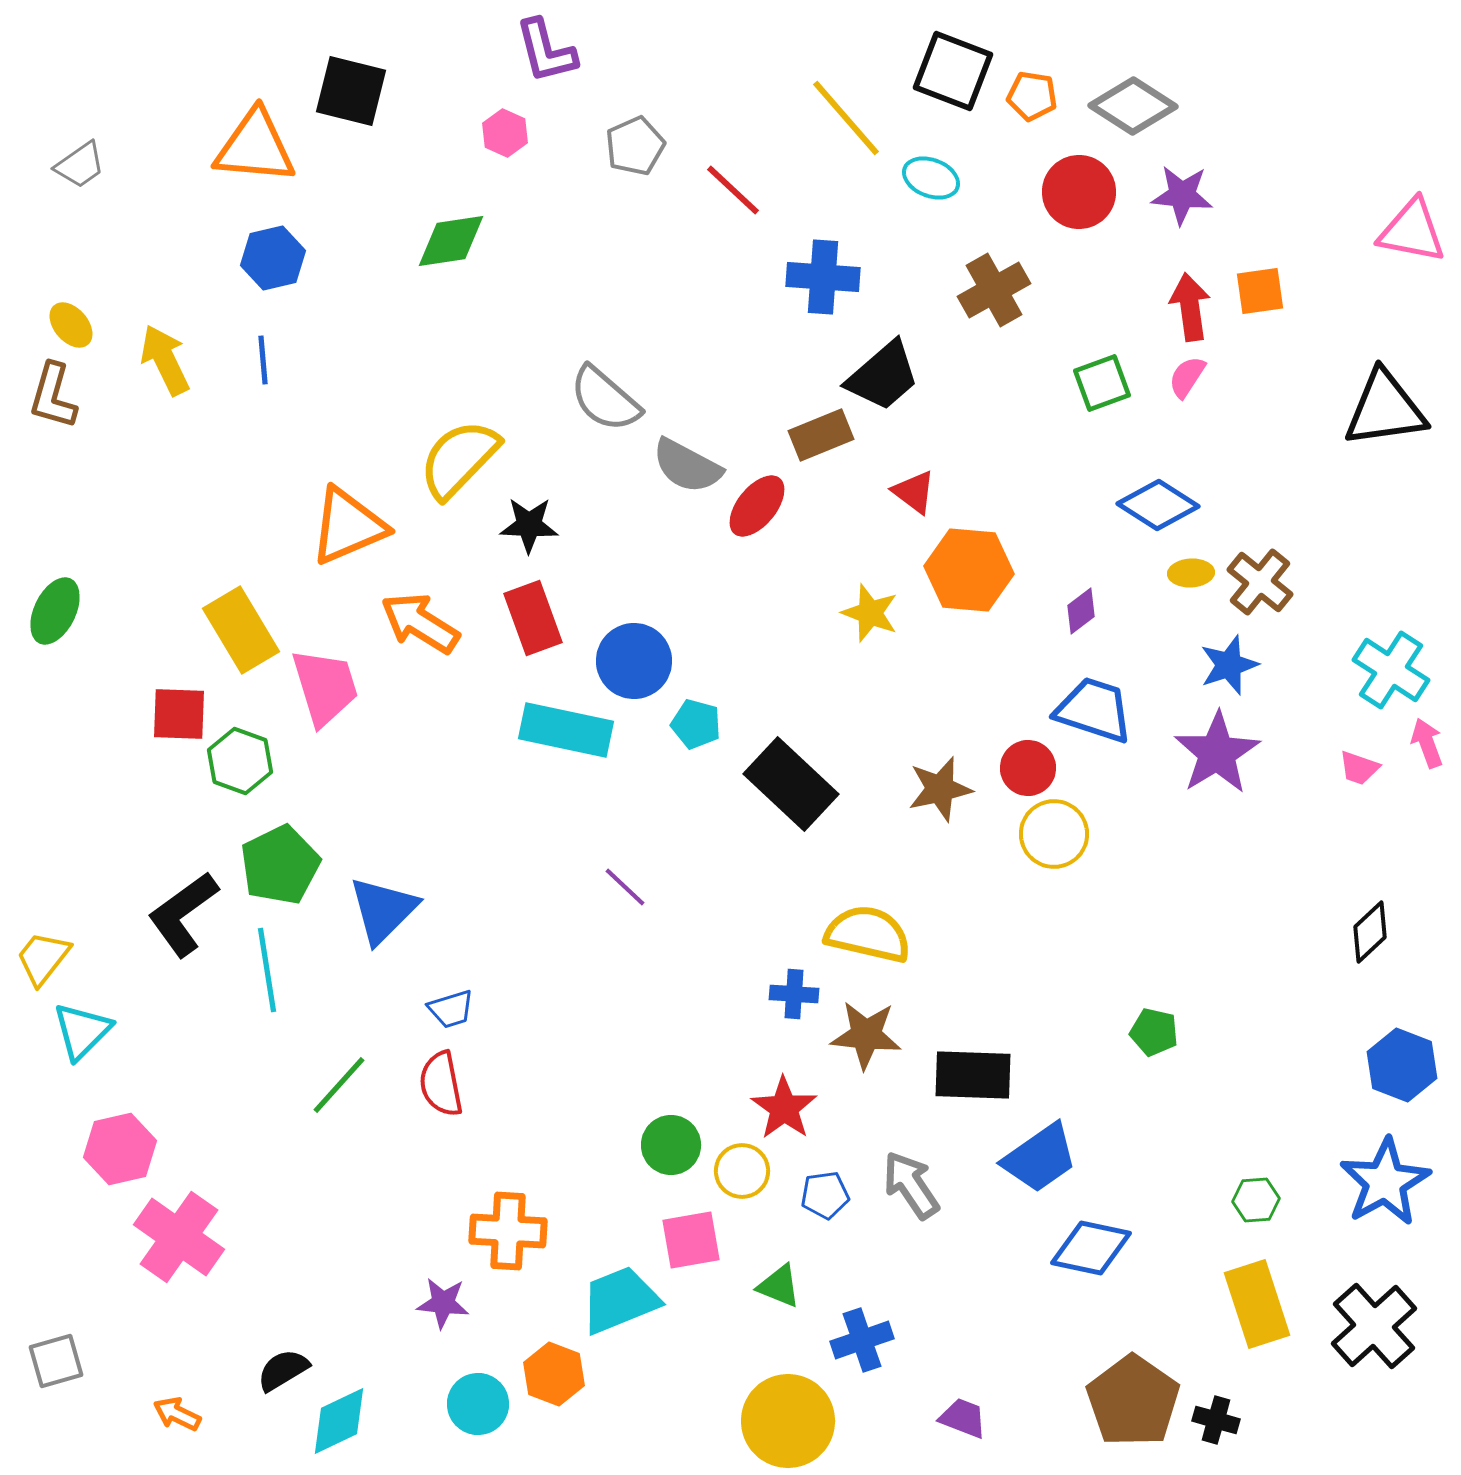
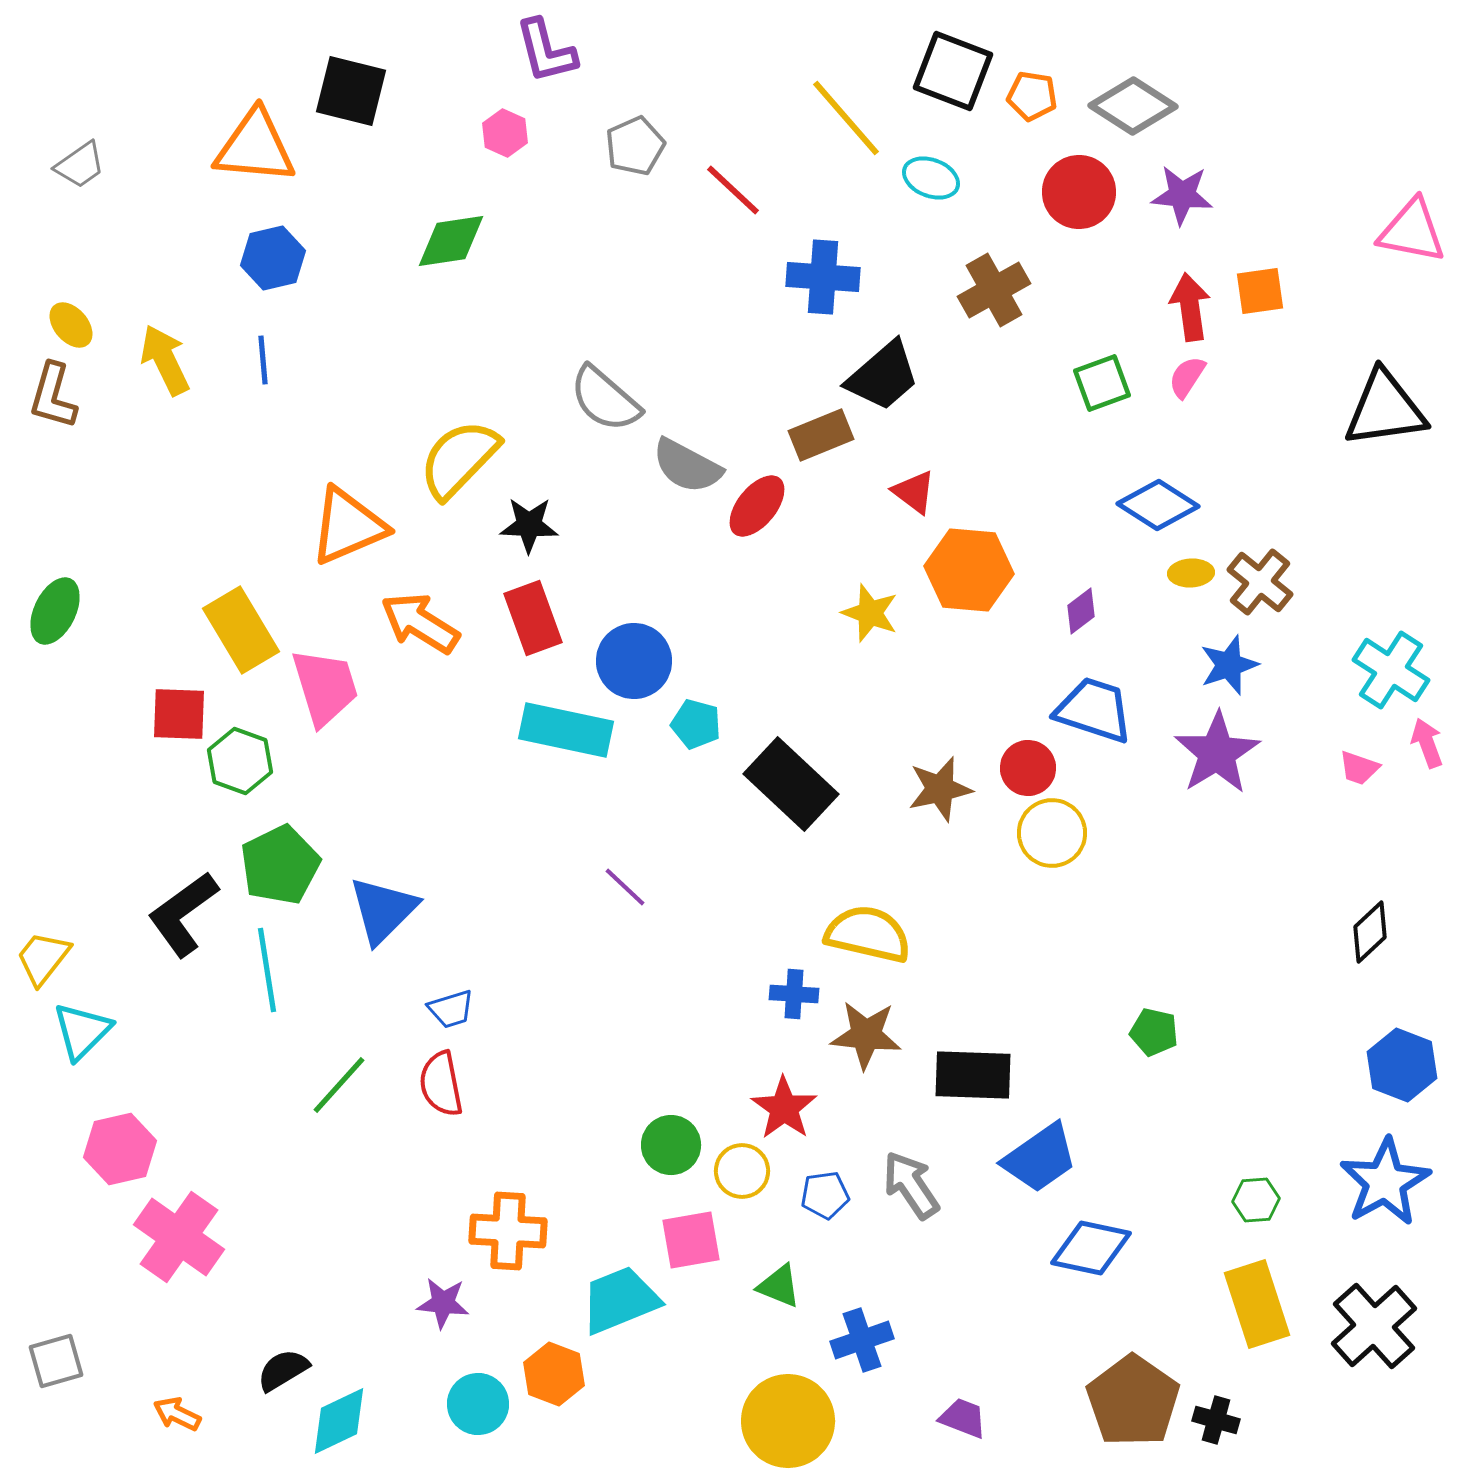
yellow circle at (1054, 834): moved 2 px left, 1 px up
